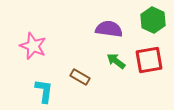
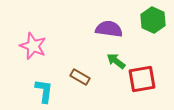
red square: moved 7 px left, 19 px down
